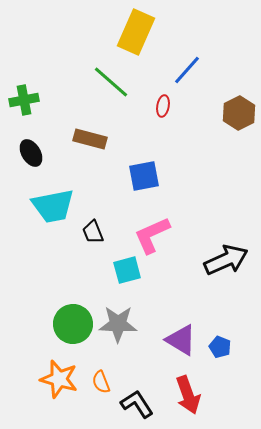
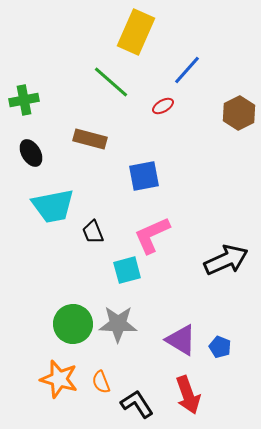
red ellipse: rotated 50 degrees clockwise
